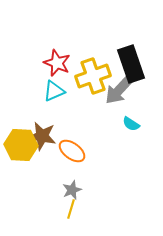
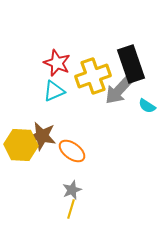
cyan semicircle: moved 16 px right, 18 px up
